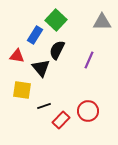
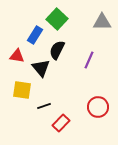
green square: moved 1 px right, 1 px up
red circle: moved 10 px right, 4 px up
red rectangle: moved 3 px down
